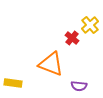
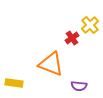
red cross: rotated 16 degrees clockwise
yellow rectangle: moved 1 px right
